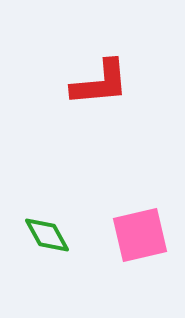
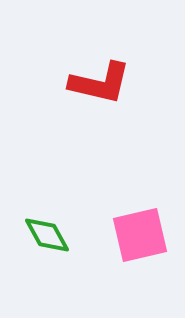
red L-shape: rotated 18 degrees clockwise
